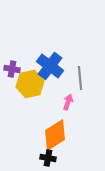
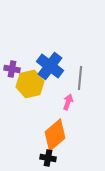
gray line: rotated 10 degrees clockwise
orange diamond: rotated 8 degrees counterclockwise
